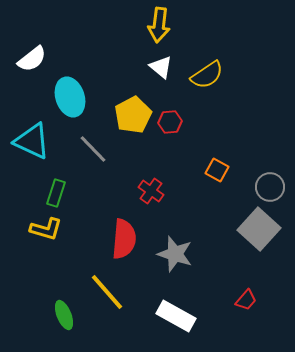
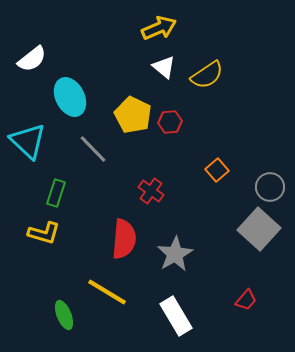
yellow arrow: moved 3 px down; rotated 120 degrees counterclockwise
white triangle: moved 3 px right
cyan ellipse: rotated 9 degrees counterclockwise
yellow pentagon: rotated 18 degrees counterclockwise
cyan triangle: moved 4 px left; rotated 18 degrees clockwise
orange square: rotated 20 degrees clockwise
yellow L-shape: moved 2 px left, 4 px down
gray star: rotated 24 degrees clockwise
yellow line: rotated 18 degrees counterclockwise
white rectangle: rotated 30 degrees clockwise
